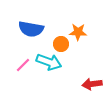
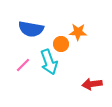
cyan arrow: rotated 50 degrees clockwise
